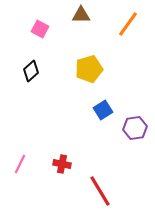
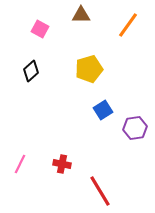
orange line: moved 1 px down
